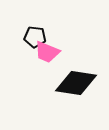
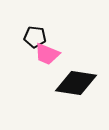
pink trapezoid: moved 2 px down
